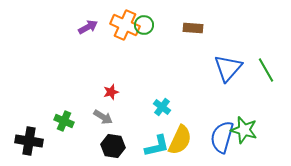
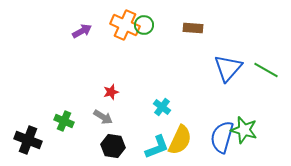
purple arrow: moved 6 px left, 4 px down
green line: rotated 30 degrees counterclockwise
black cross: moved 1 px left, 1 px up; rotated 12 degrees clockwise
cyan L-shape: moved 1 px down; rotated 8 degrees counterclockwise
